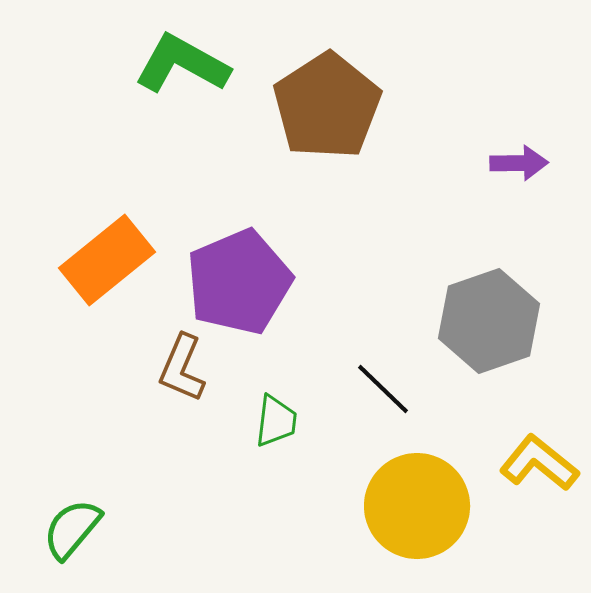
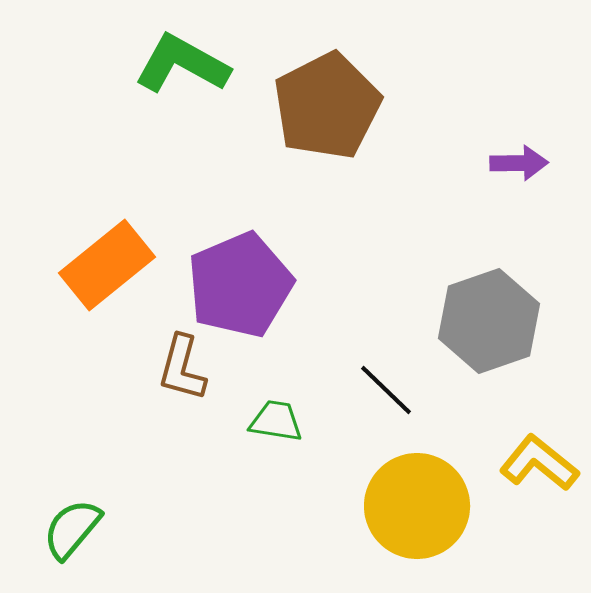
brown pentagon: rotated 6 degrees clockwise
orange rectangle: moved 5 px down
purple pentagon: moved 1 px right, 3 px down
brown L-shape: rotated 8 degrees counterclockwise
black line: moved 3 px right, 1 px down
green trapezoid: rotated 88 degrees counterclockwise
